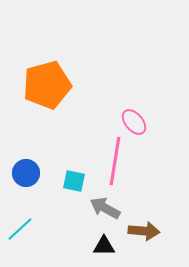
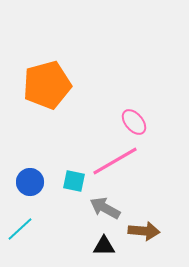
pink line: rotated 51 degrees clockwise
blue circle: moved 4 px right, 9 px down
